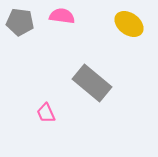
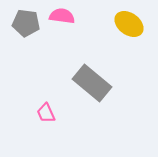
gray pentagon: moved 6 px right, 1 px down
